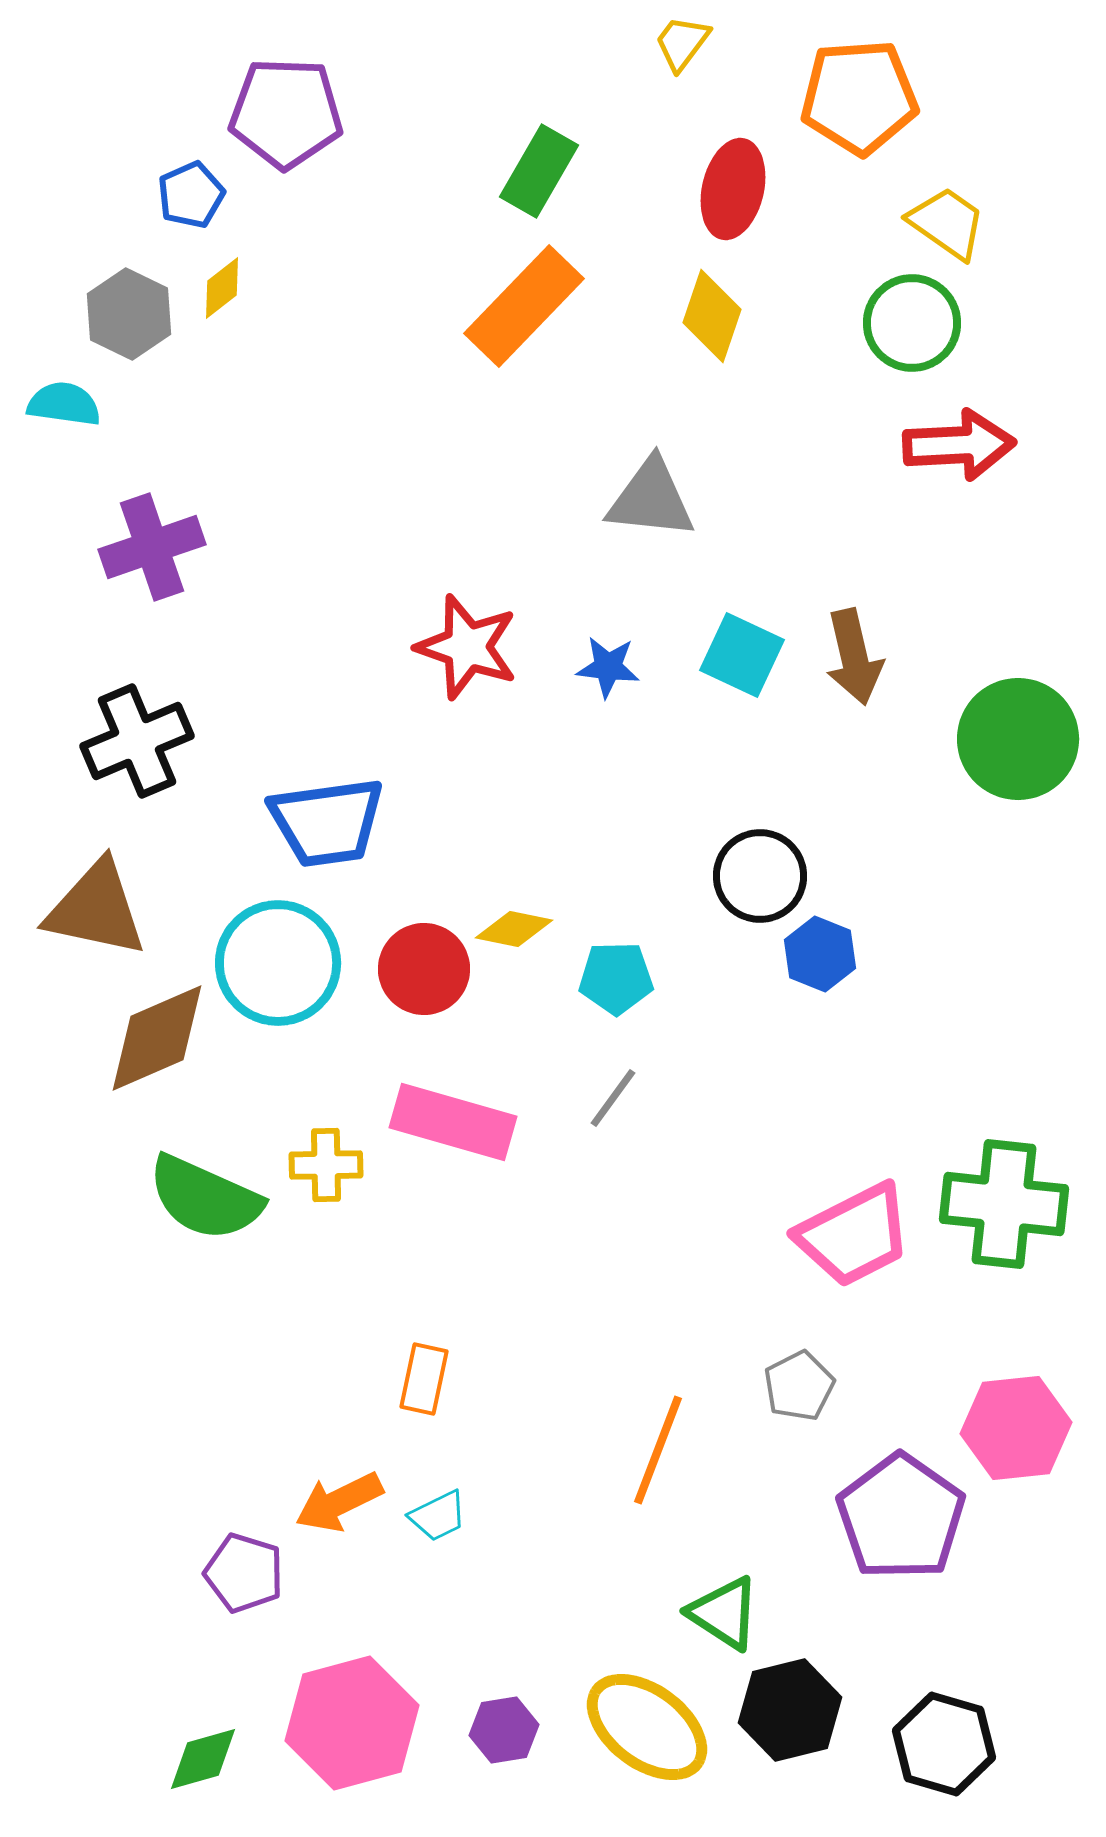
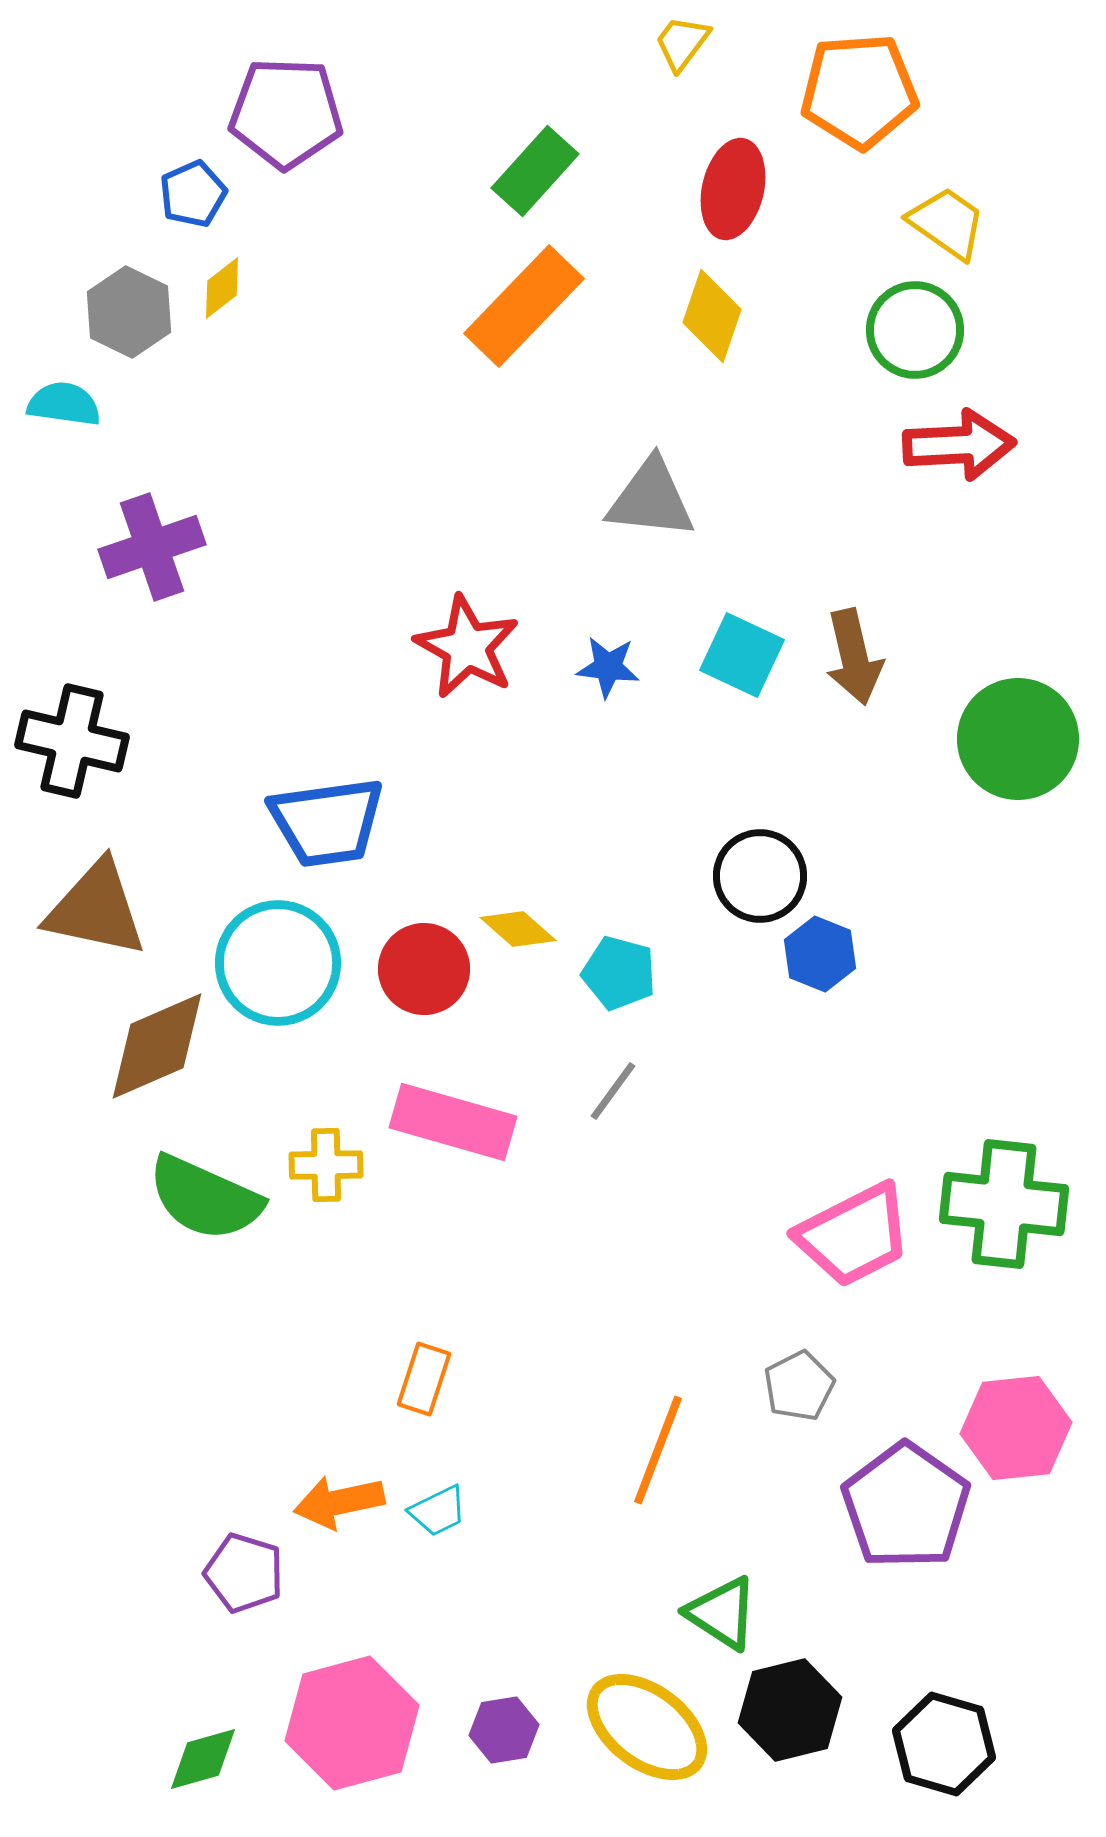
orange pentagon at (859, 97): moved 6 px up
green rectangle at (539, 171): moved 4 px left; rotated 12 degrees clockwise
blue pentagon at (191, 195): moved 2 px right, 1 px up
gray hexagon at (129, 314): moved 2 px up
green circle at (912, 323): moved 3 px right, 7 px down
red star at (467, 647): rotated 10 degrees clockwise
black cross at (137, 741): moved 65 px left; rotated 36 degrees clockwise
yellow diamond at (514, 929): moved 4 px right; rotated 30 degrees clockwise
cyan pentagon at (616, 978): moved 3 px right, 5 px up; rotated 16 degrees clockwise
brown diamond at (157, 1038): moved 8 px down
gray line at (613, 1098): moved 7 px up
orange rectangle at (424, 1379): rotated 6 degrees clockwise
orange arrow at (339, 1502): rotated 14 degrees clockwise
cyan trapezoid at (438, 1516): moved 5 px up
purple pentagon at (901, 1517): moved 5 px right, 11 px up
green triangle at (724, 1613): moved 2 px left
